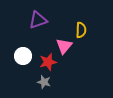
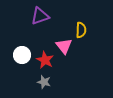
purple triangle: moved 2 px right, 4 px up
pink triangle: rotated 18 degrees counterclockwise
white circle: moved 1 px left, 1 px up
red star: moved 3 px left, 2 px up; rotated 30 degrees counterclockwise
